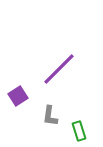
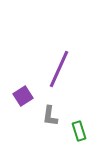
purple line: rotated 21 degrees counterclockwise
purple square: moved 5 px right
